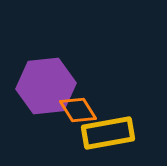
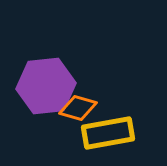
orange diamond: moved 2 px up; rotated 42 degrees counterclockwise
